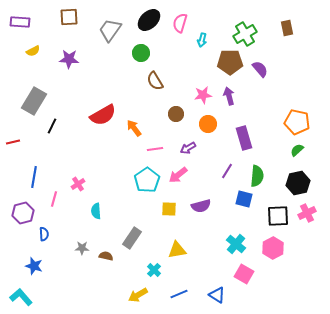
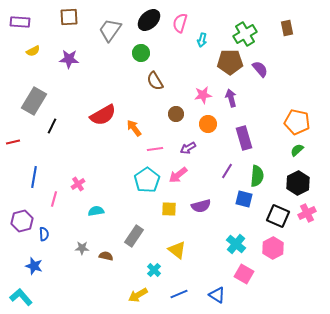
purple arrow at (229, 96): moved 2 px right, 2 px down
black hexagon at (298, 183): rotated 15 degrees counterclockwise
cyan semicircle at (96, 211): rotated 84 degrees clockwise
purple hexagon at (23, 213): moved 1 px left, 8 px down
black square at (278, 216): rotated 25 degrees clockwise
gray rectangle at (132, 238): moved 2 px right, 2 px up
yellow triangle at (177, 250): rotated 48 degrees clockwise
